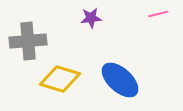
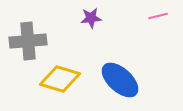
pink line: moved 2 px down
